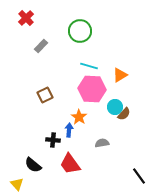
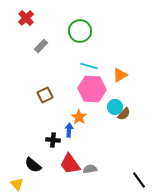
gray semicircle: moved 12 px left, 26 px down
black line: moved 4 px down
